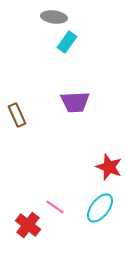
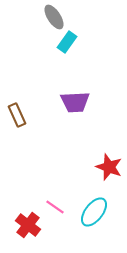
gray ellipse: rotated 50 degrees clockwise
cyan ellipse: moved 6 px left, 4 px down
